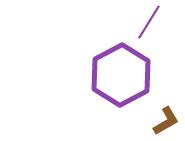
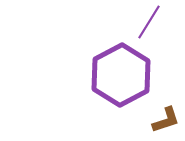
brown L-shape: moved 1 px up; rotated 12 degrees clockwise
